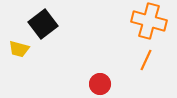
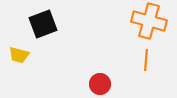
black square: rotated 16 degrees clockwise
yellow trapezoid: moved 6 px down
orange line: rotated 20 degrees counterclockwise
